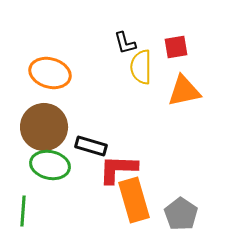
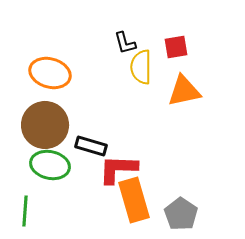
brown circle: moved 1 px right, 2 px up
green line: moved 2 px right
